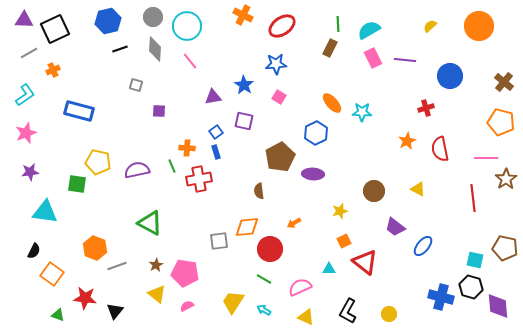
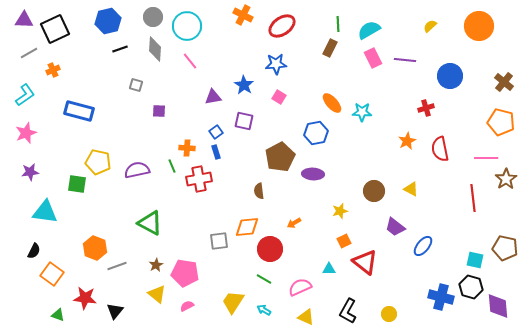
blue hexagon at (316, 133): rotated 15 degrees clockwise
yellow triangle at (418, 189): moved 7 px left
